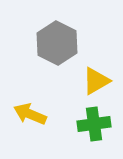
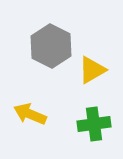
gray hexagon: moved 6 px left, 3 px down
yellow triangle: moved 4 px left, 11 px up
